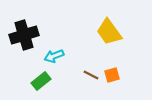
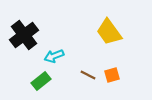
black cross: rotated 20 degrees counterclockwise
brown line: moved 3 px left
